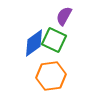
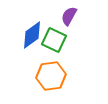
purple semicircle: moved 5 px right
blue diamond: moved 2 px left, 8 px up
